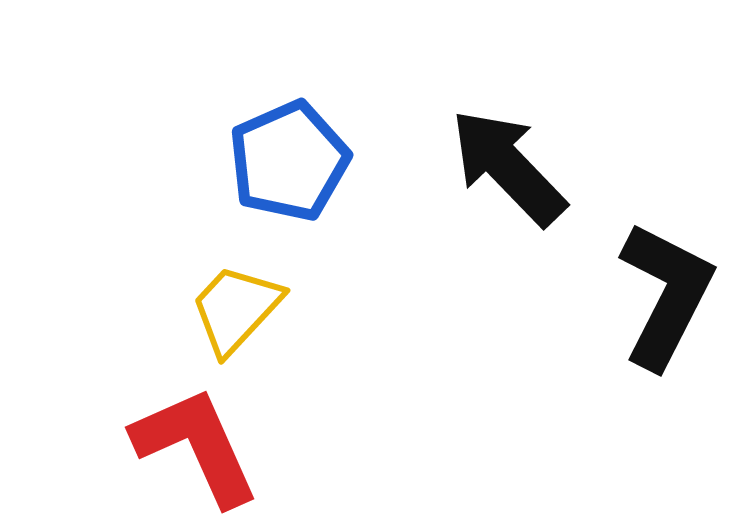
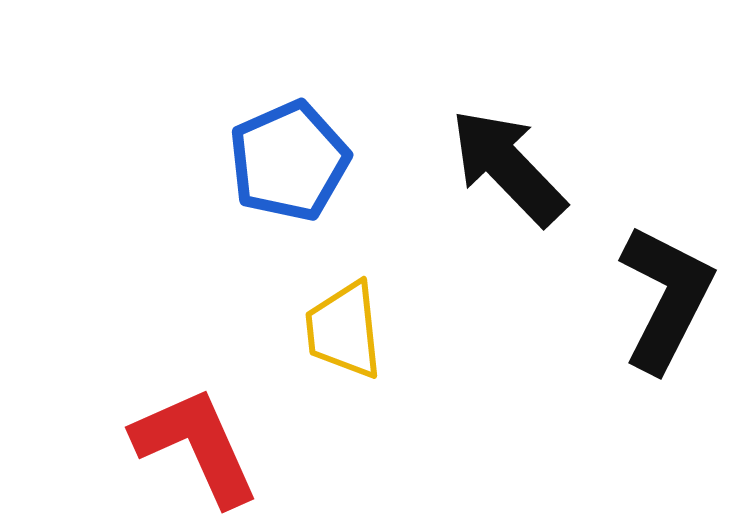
black L-shape: moved 3 px down
yellow trapezoid: moved 108 px right, 21 px down; rotated 49 degrees counterclockwise
